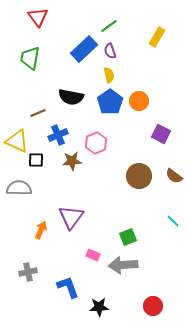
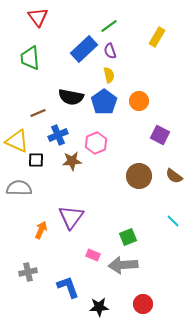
green trapezoid: rotated 15 degrees counterclockwise
blue pentagon: moved 6 px left
purple square: moved 1 px left, 1 px down
red circle: moved 10 px left, 2 px up
